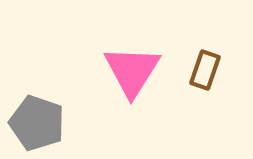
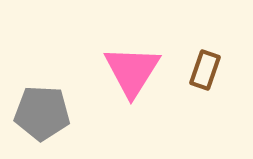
gray pentagon: moved 5 px right, 10 px up; rotated 16 degrees counterclockwise
